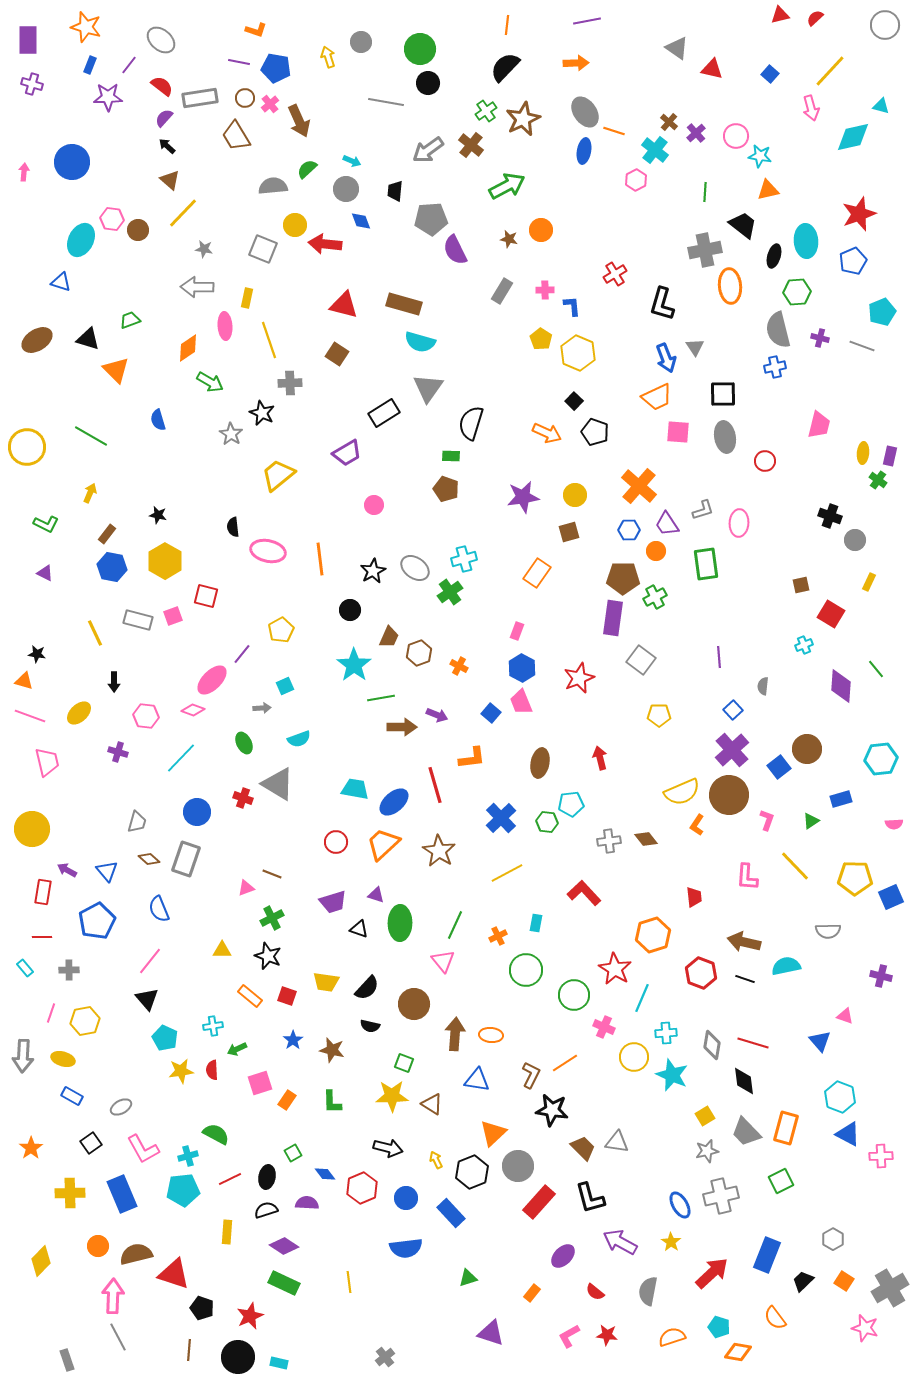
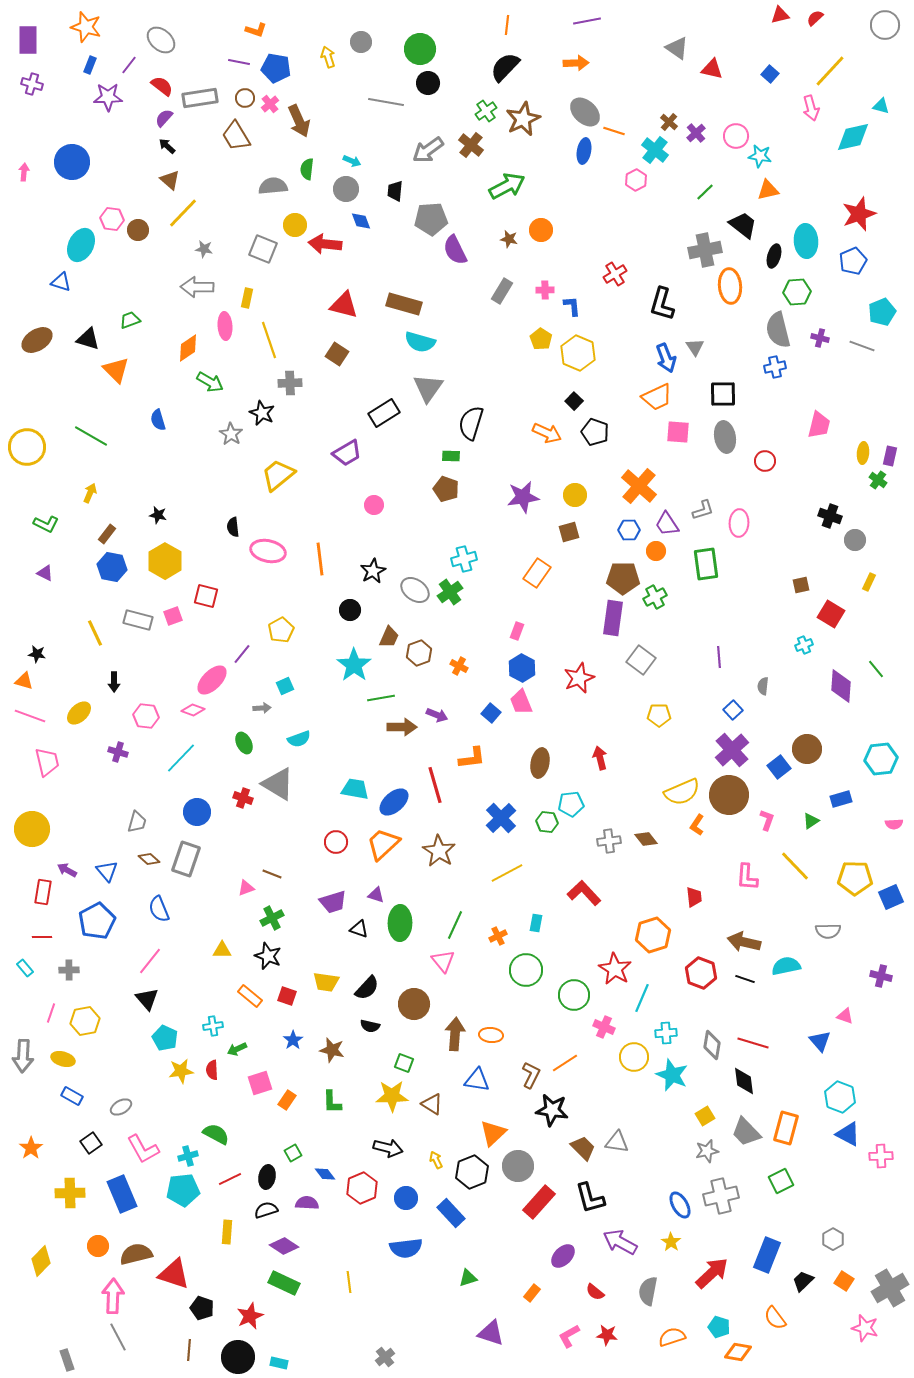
gray ellipse at (585, 112): rotated 12 degrees counterclockwise
green semicircle at (307, 169): rotated 40 degrees counterclockwise
green line at (705, 192): rotated 42 degrees clockwise
cyan ellipse at (81, 240): moved 5 px down
gray ellipse at (415, 568): moved 22 px down
